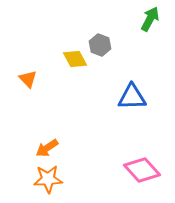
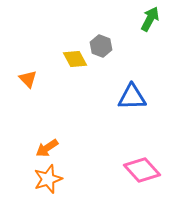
gray hexagon: moved 1 px right, 1 px down
orange star: rotated 16 degrees counterclockwise
